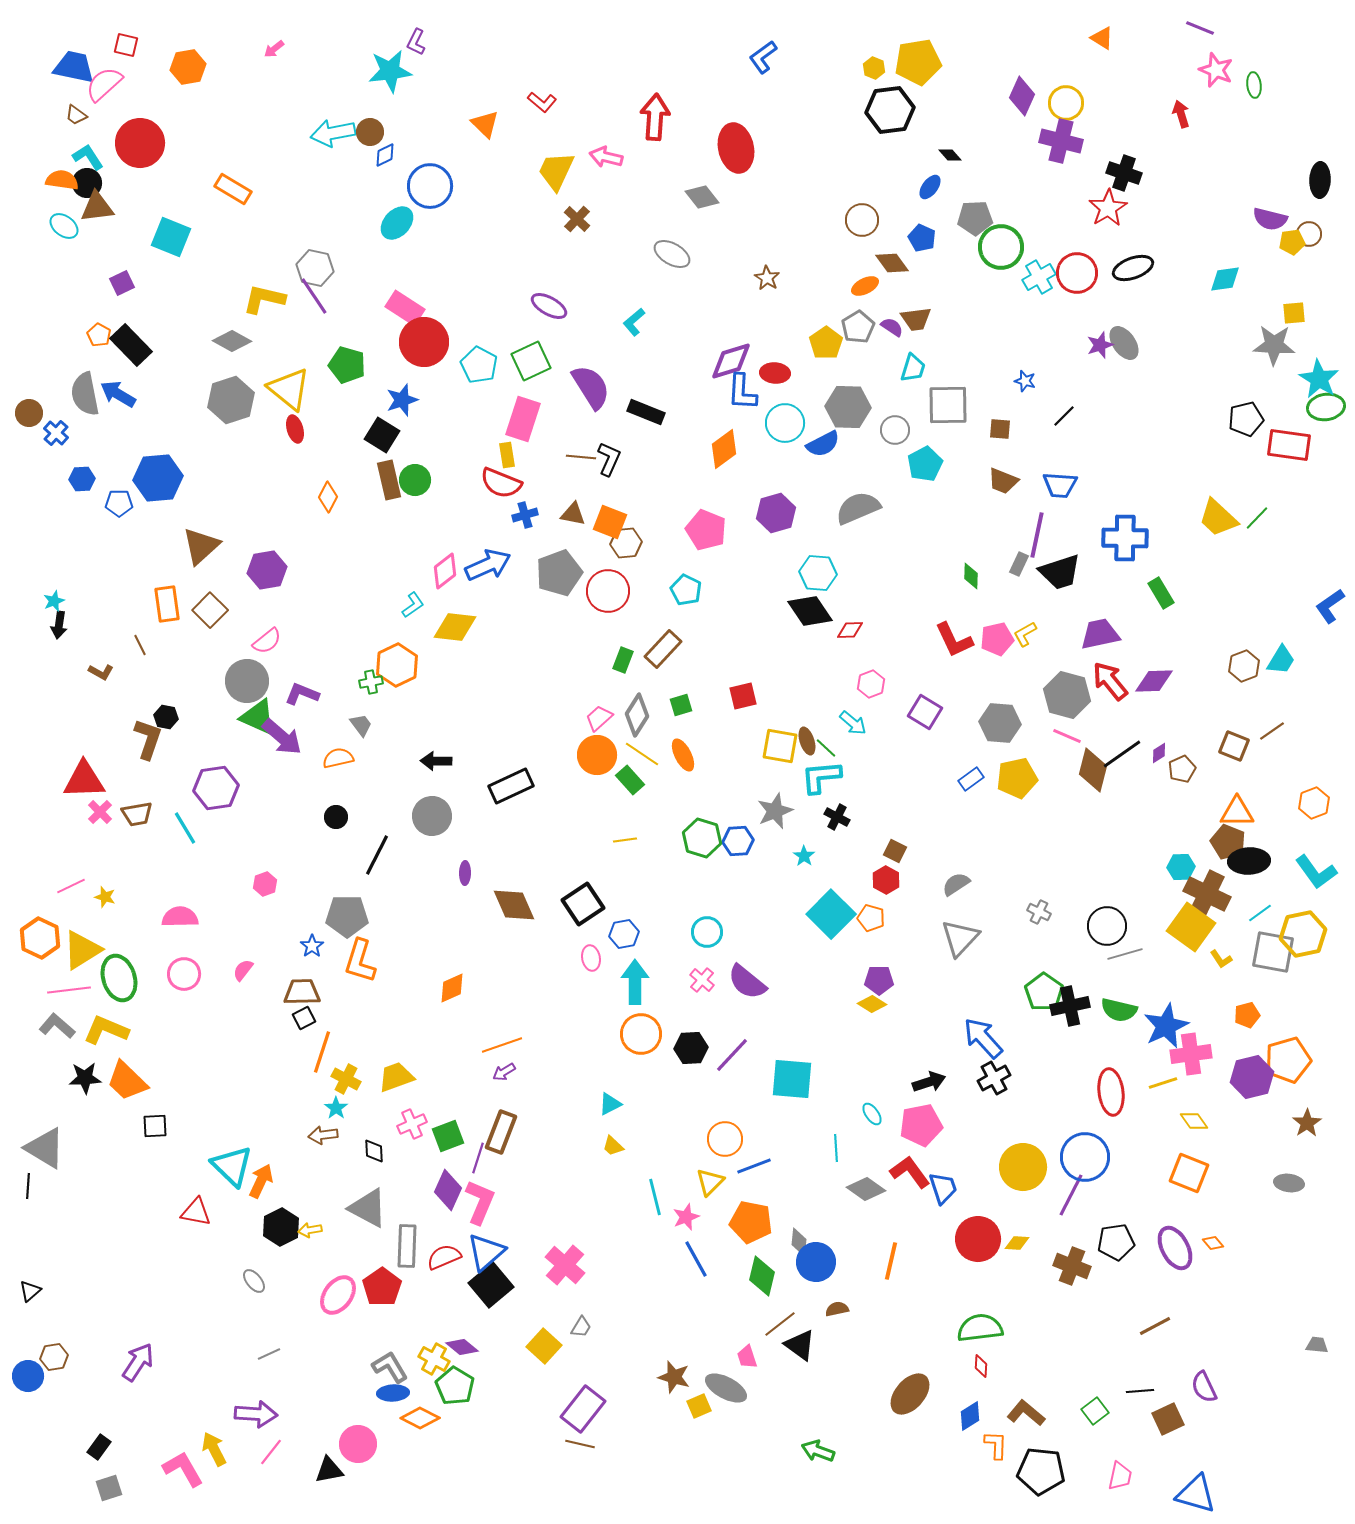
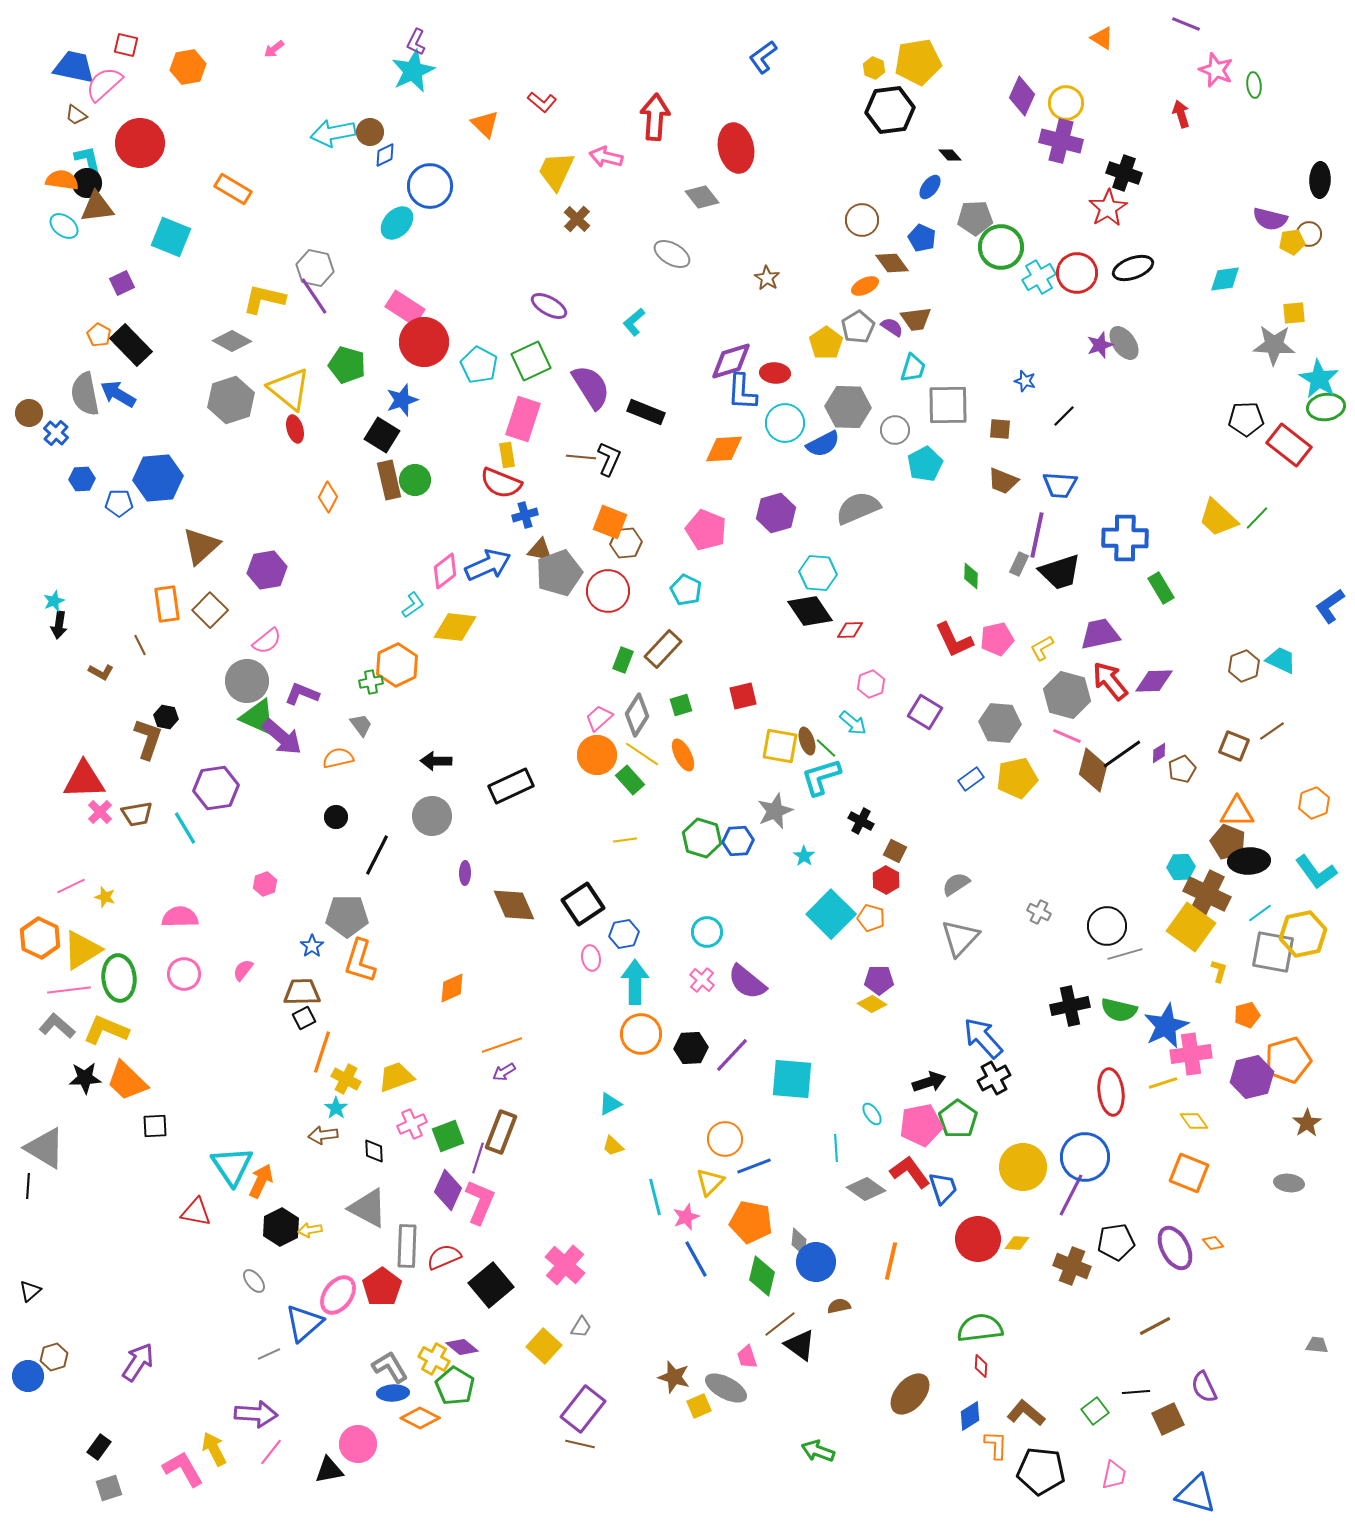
purple line at (1200, 28): moved 14 px left, 4 px up
cyan star at (390, 71): moved 23 px right; rotated 18 degrees counterclockwise
cyan L-shape at (88, 157): moved 3 px down; rotated 20 degrees clockwise
black pentagon at (1246, 419): rotated 12 degrees clockwise
red rectangle at (1289, 445): rotated 30 degrees clockwise
orange diamond at (724, 449): rotated 33 degrees clockwise
brown triangle at (573, 514): moved 33 px left, 36 px down
green rectangle at (1161, 593): moved 5 px up
yellow L-shape at (1025, 634): moved 17 px right, 14 px down
cyan trapezoid at (1281, 660): rotated 96 degrees counterclockwise
cyan L-shape at (821, 777): rotated 12 degrees counterclockwise
black cross at (837, 817): moved 24 px right, 4 px down
yellow L-shape at (1221, 959): moved 2 px left, 12 px down; rotated 130 degrees counterclockwise
green ellipse at (119, 978): rotated 12 degrees clockwise
green pentagon at (1044, 992): moved 86 px left, 127 px down
cyan triangle at (232, 1166): rotated 12 degrees clockwise
blue triangle at (486, 1252): moved 182 px left, 71 px down
brown semicircle at (837, 1309): moved 2 px right, 3 px up
brown hexagon at (54, 1357): rotated 8 degrees counterclockwise
black line at (1140, 1391): moved 4 px left, 1 px down
pink trapezoid at (1120, 1476): moved 6 px left, 1 px up
